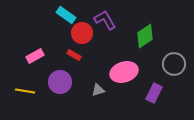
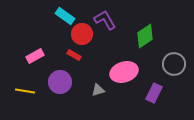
cyan rectangle: moved 1 px left, 1 px down
red circle: moved 1 px down
